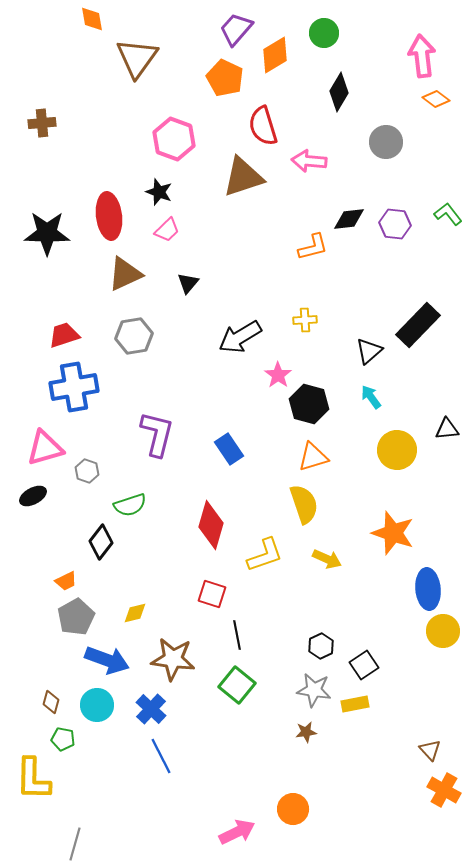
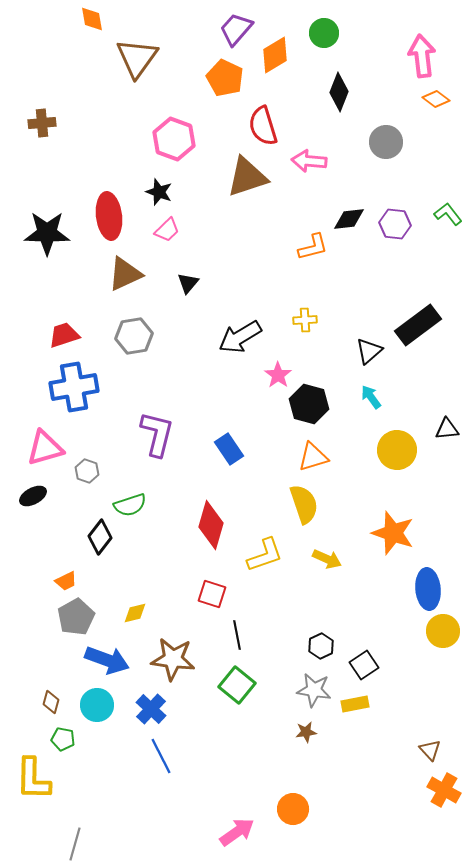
black diamond at (339, 92): rotated 9 degrees counterclockwise
brown triangle at (243, 177): moved 4 px right
black rectangle at (418, 325): rotated 9 degrees clockwise
black diamond at (101, 542): moved 1 px left, 5 px up
pink arrow at (237, 832): rotated 9 degrees counterclockwise
